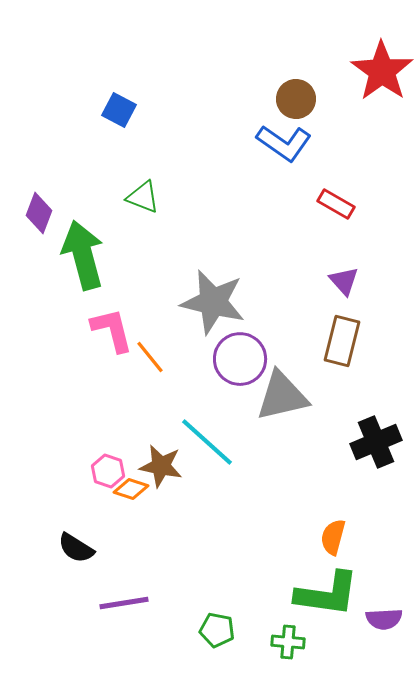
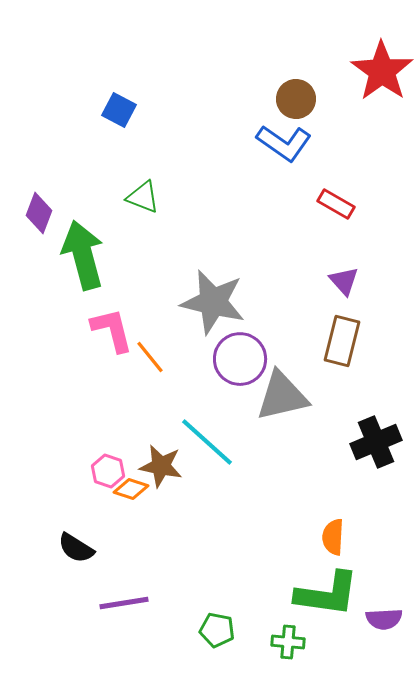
orange semicircle: rotated 12 degrees counterclockwise
